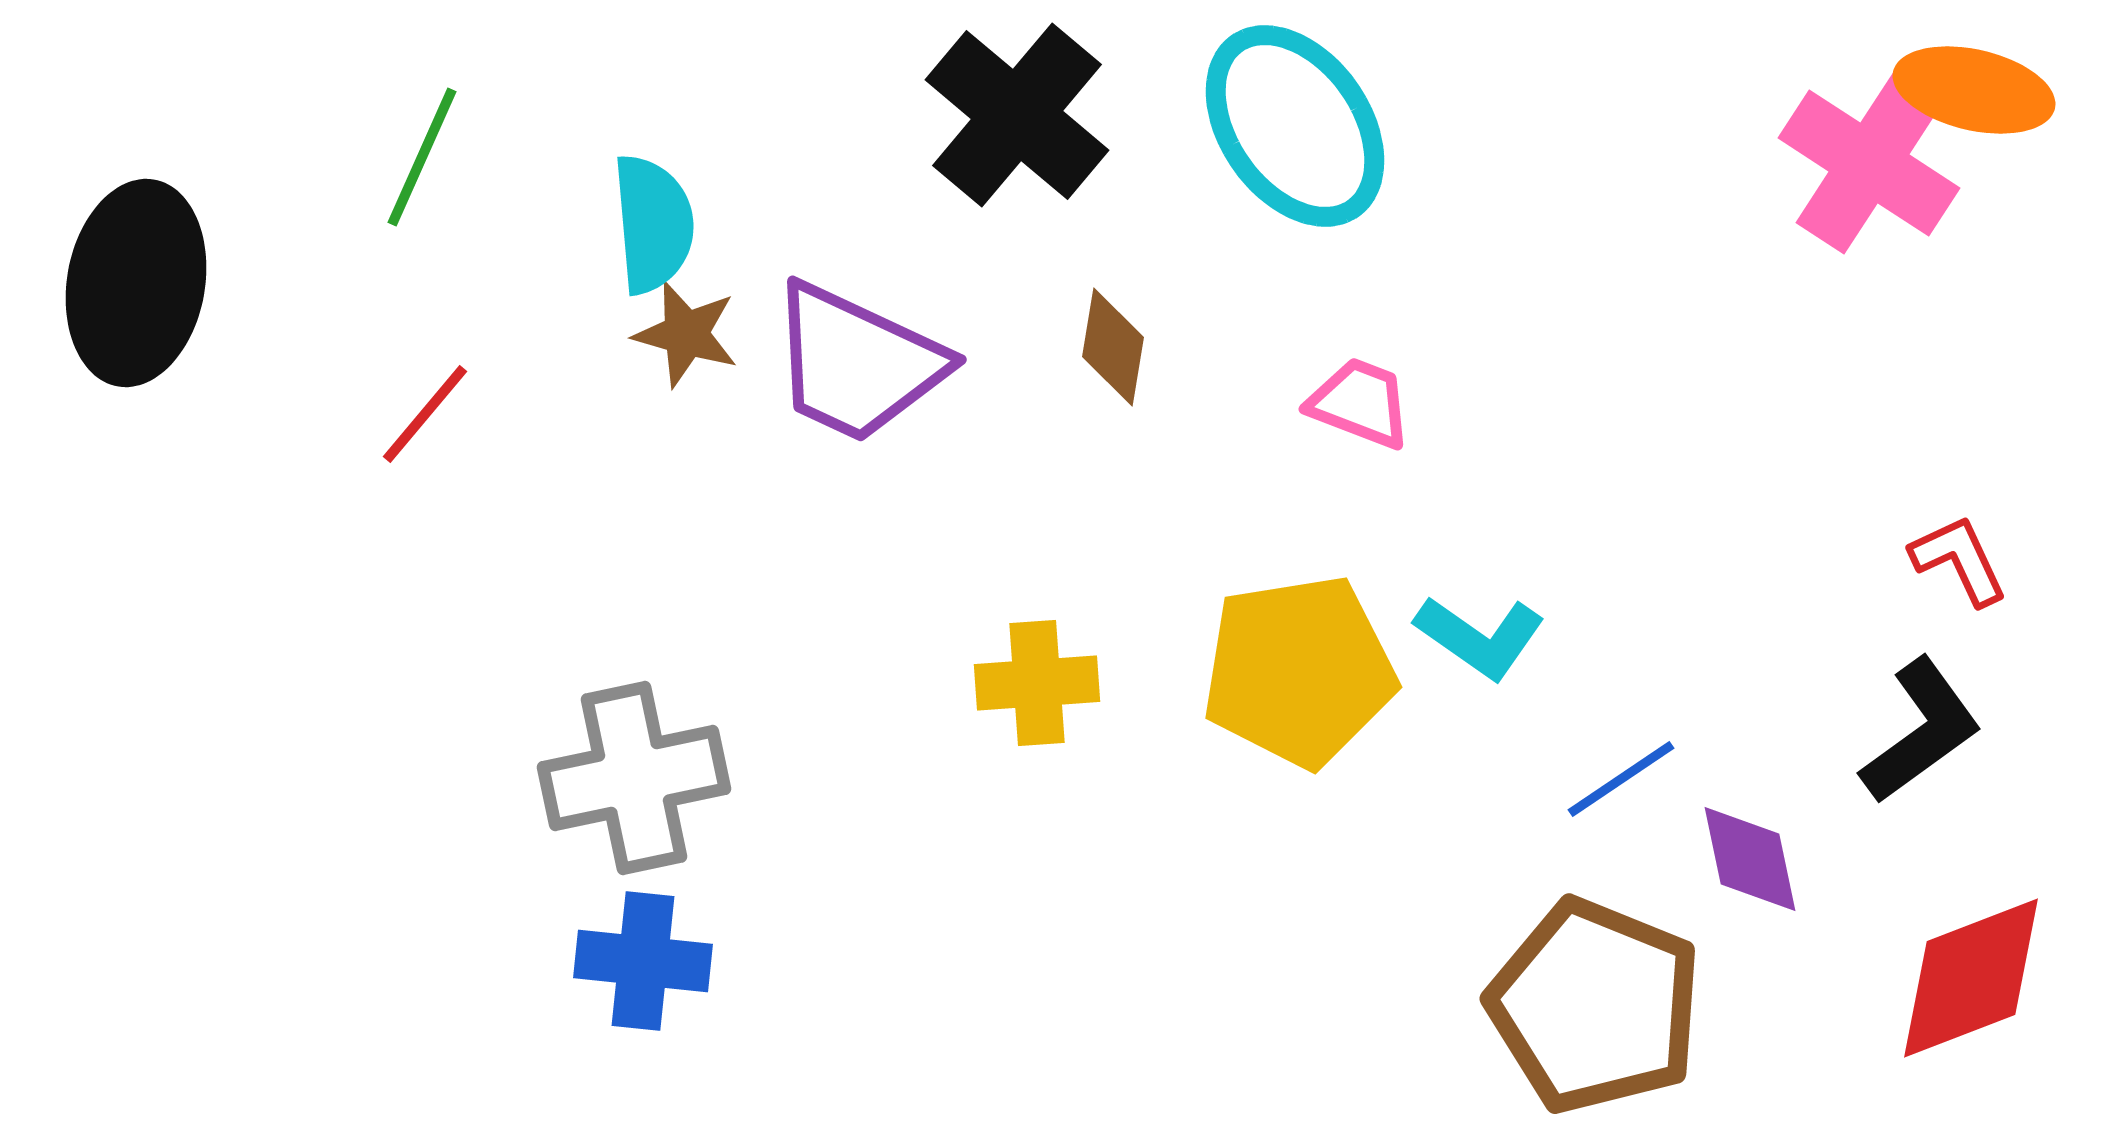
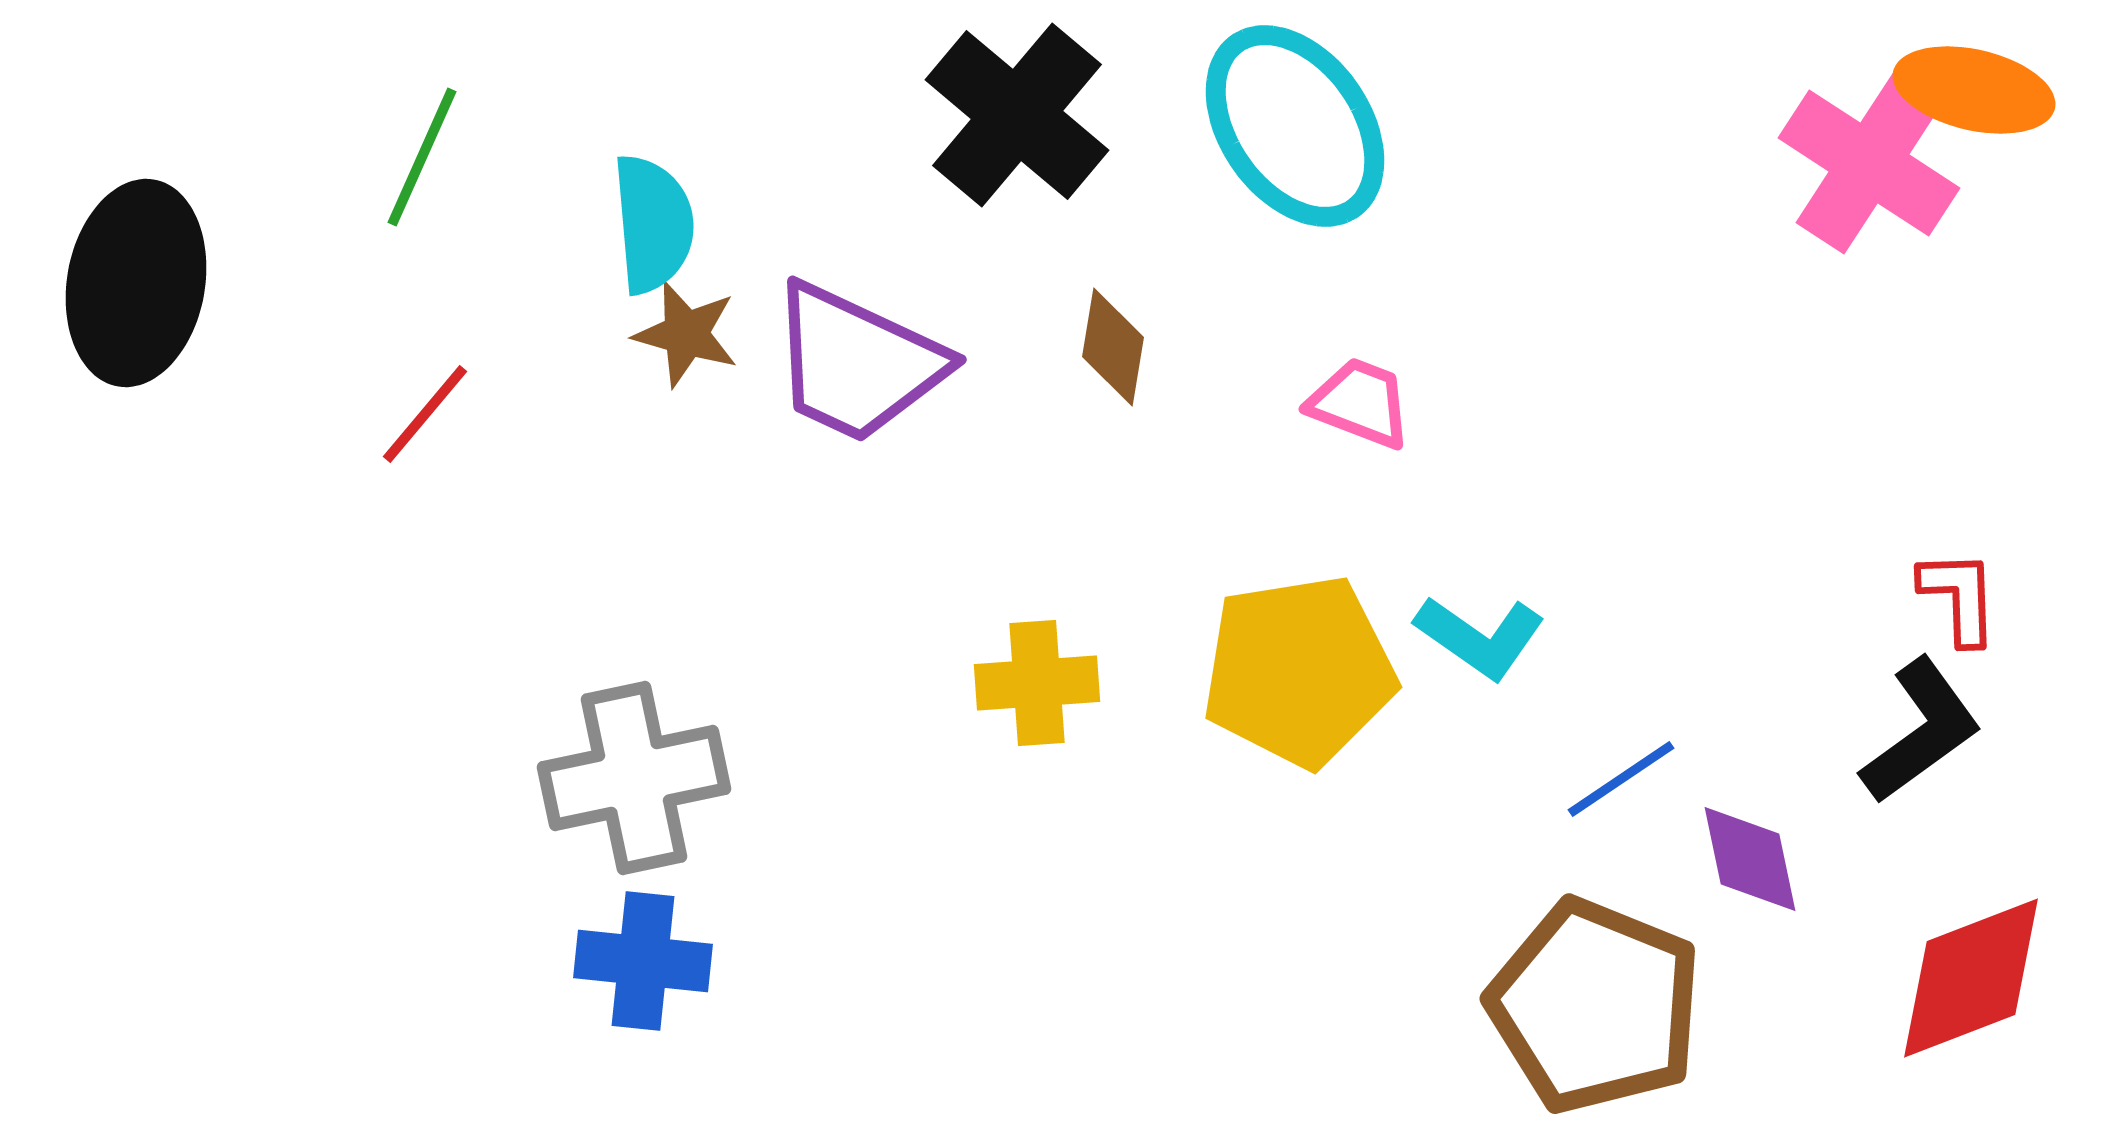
red L-shape: moved 37 px down; rotated 23 degrees clockwise
